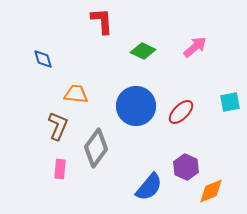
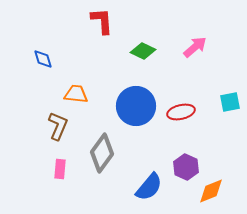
red ellipse: rotated 32 degrees clockwise
gray diamond: moved 6 px right, 5 px down
